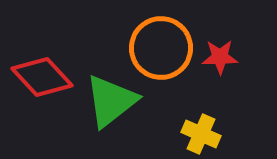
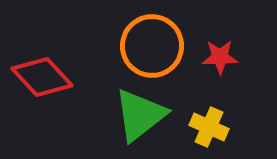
orange circle: moved 9 px left, 2 px up
green triangle: moved 29 px right, 14 px down
yellow cross: moved 8 px right, 7 px up
